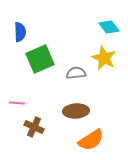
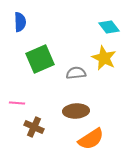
blue semicircle: moved 10 px up
orange semicircle: moved 1 px up
